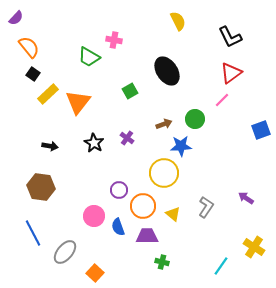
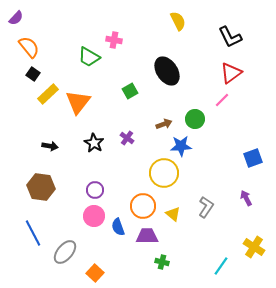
blue square: moved 8 px left, 28 px down
purple circle: moved 24 px left
purple arrow: rotated 28 degrees clockwise
